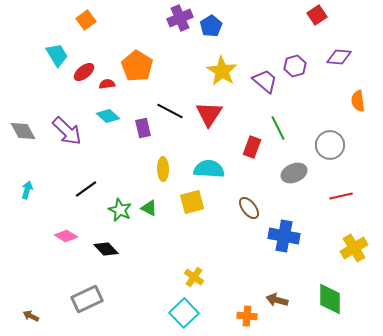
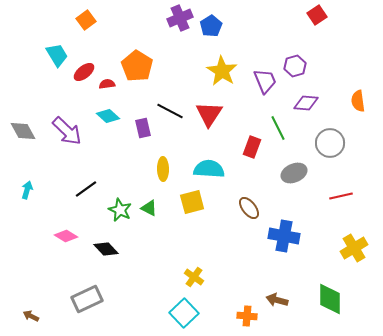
purple diamond at (339, 57): moved 33 px left, 46 px down
purple trapezoid at (265, 81): rotated 28 degrees clockwise
gray circle at (330, 145): moved 2 px up
